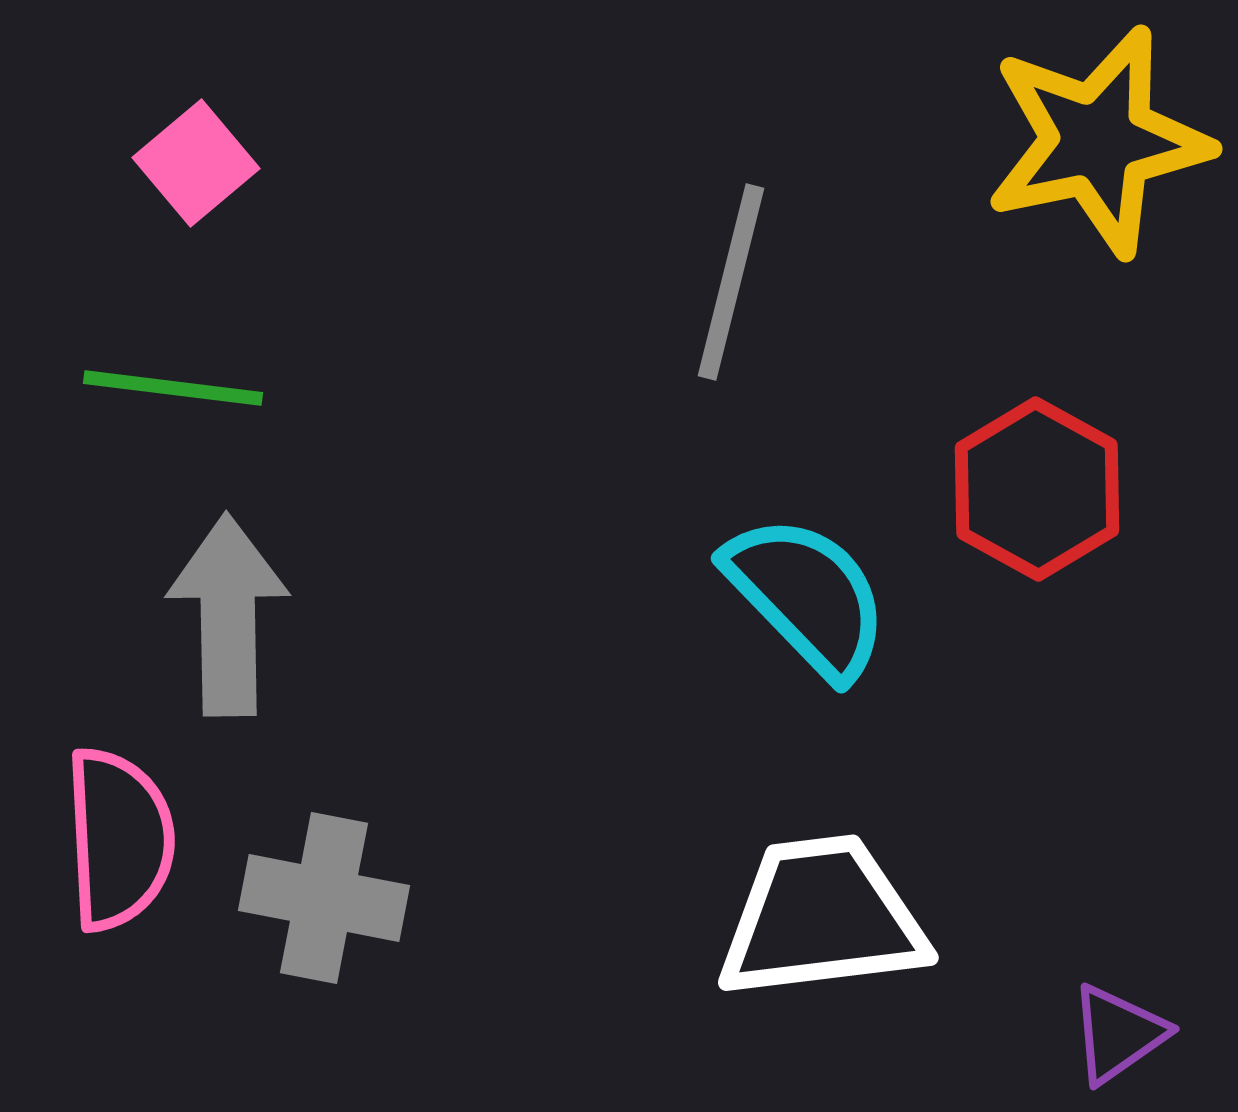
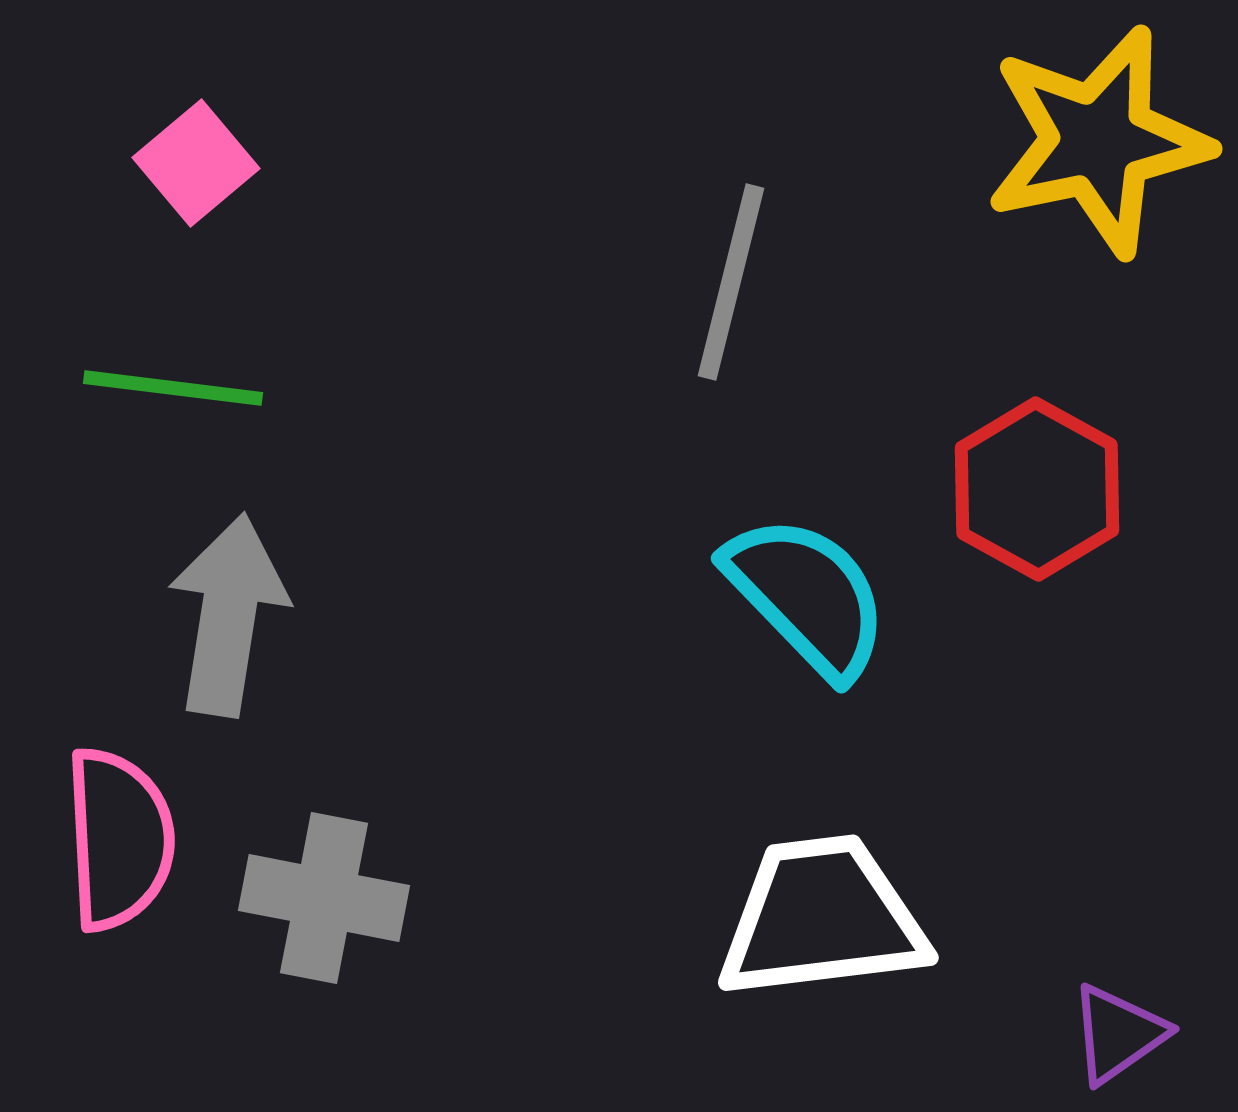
gray arrow: rotated 10 degrees clockwise
